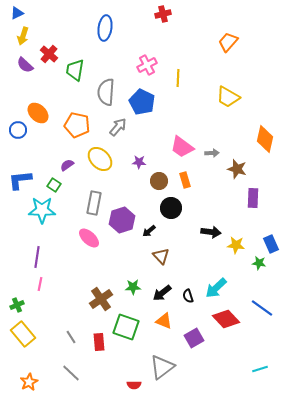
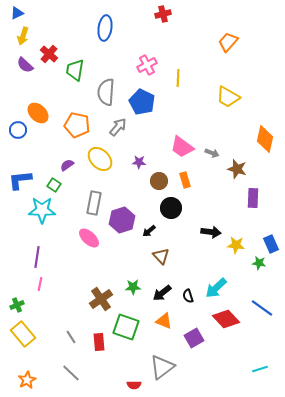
gray arrow at (212, 153): rotated 24 degrees clockwise
orange star at (29, 382): moved 2 px left, 2 px up
